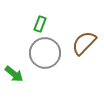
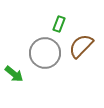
green rectangle: moved 19 px right
brown semicircle: moved 3 px left, 3 px down
